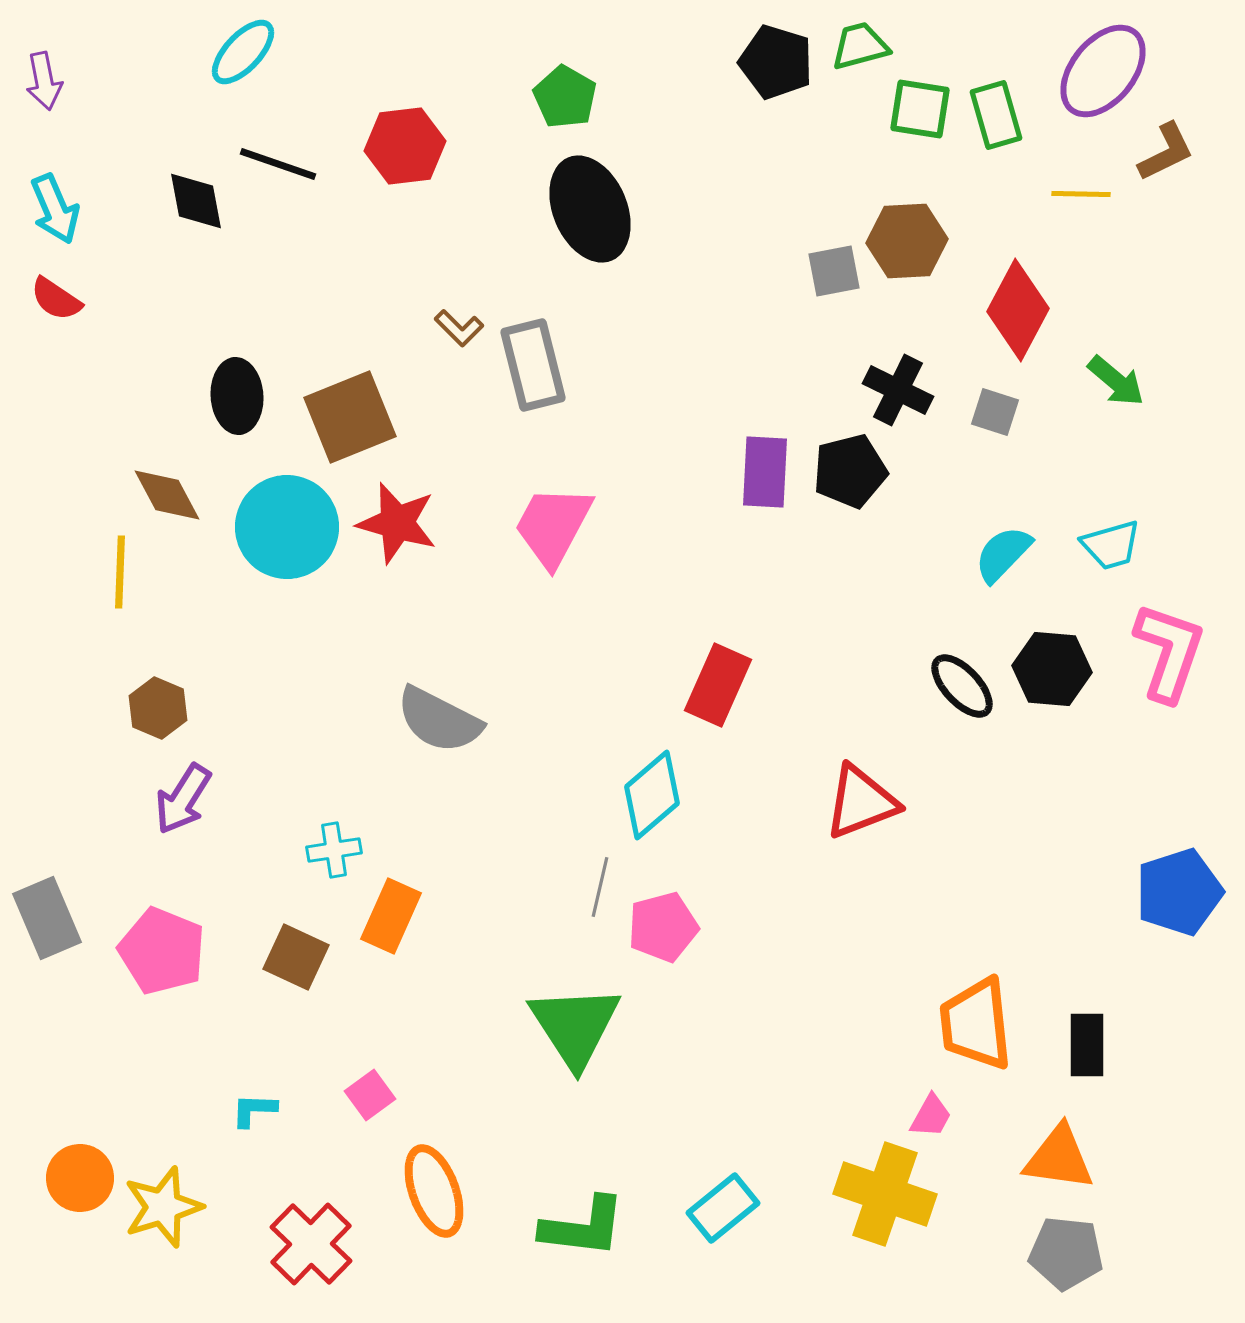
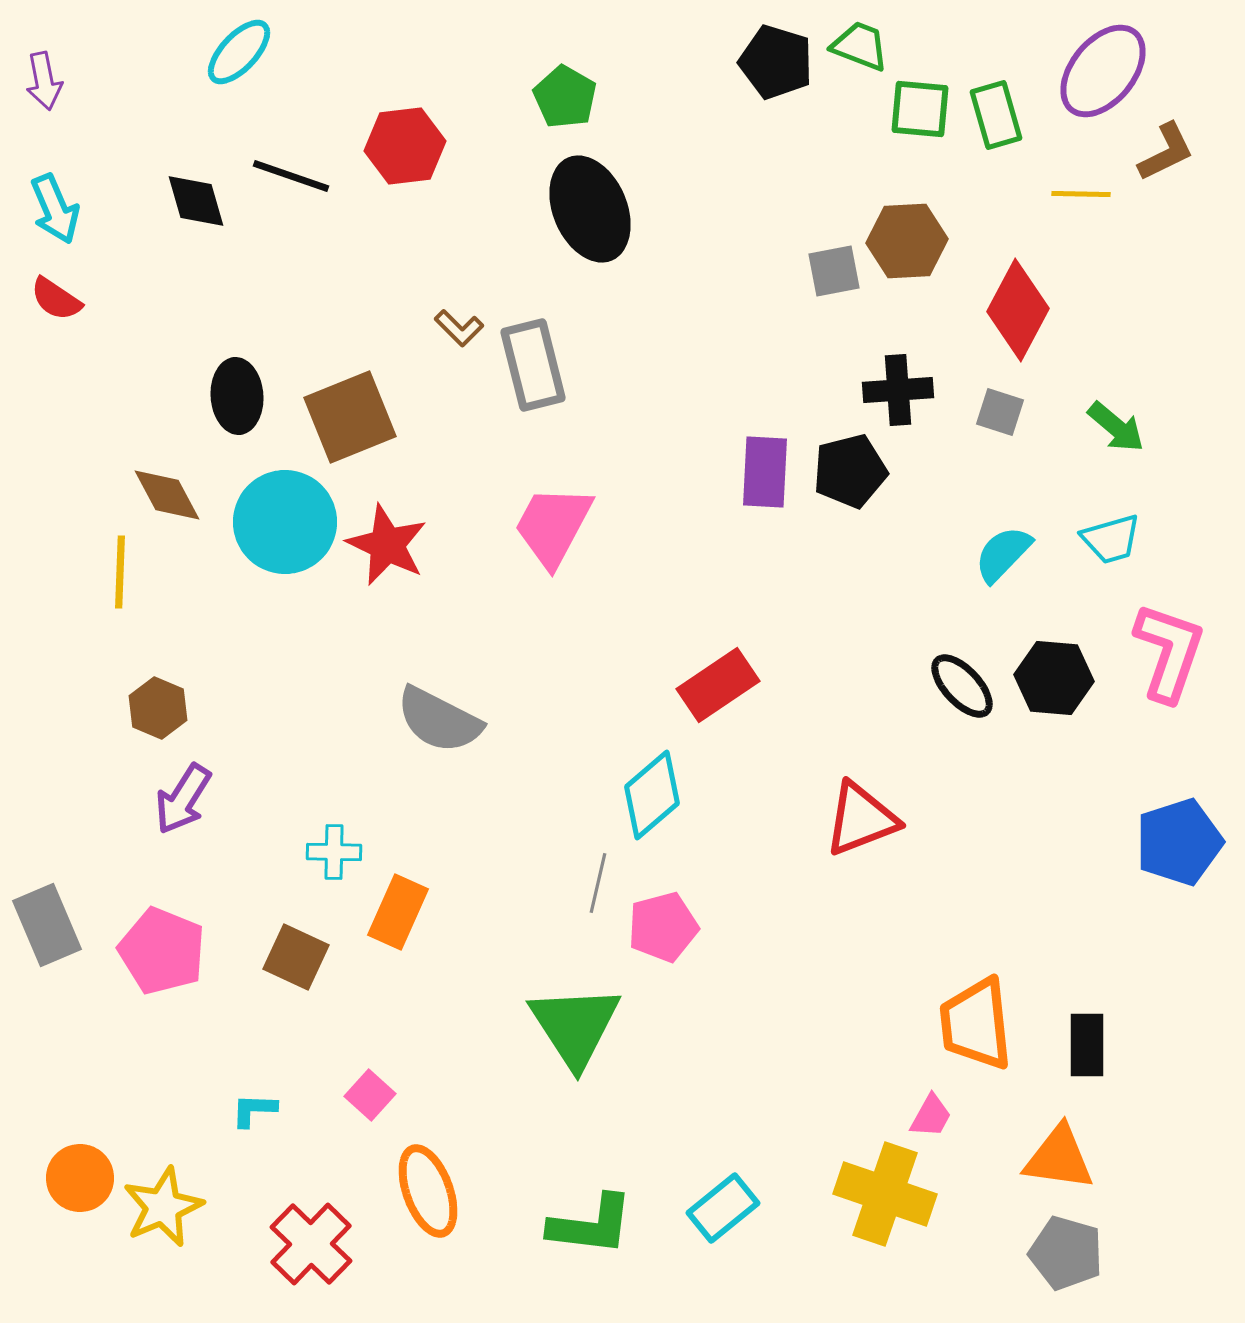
green trapezoid at (860, 46): rotated 36 degrees clockwise
cyan ellipse at (243, 52): moved 4 px left
green square at (920, 109): rotated 4 degrees counterclockwise
black line at (278, 164): moved 13 px right, 12 px down
black diamond at (196, 201): rotated 6 degrees counterclockwise
green arrow at (1116, 381): moved 46 px down
black cross at (898, 390): rotated 30 degrees counterclockwise
gray square at (995, 412): moved 5 px right
red star at (397, 523): moved 10 px left, 22 px down; rotated 10 degrees clockwise
cyan circle at (287, 527): moved 2 px left, 5 px up
cyan trapezoid at (1111, 545): moved 6 px up
black hexagon at (1052, 669): moved 2 px right, 9 px down
red rectangle at (718, 685): rotated 32 degrees clockwise
red triangle at (861, 802): moved 17 px down
cyan cross at (334, 850): moved 2 px down; rotated 10 degrees clockwise
gray line at (600, 887): moved 2 px left, 4 px up
blue pentagon at (1179, 892): moved 50 px up
orange rectangle at (391, 916): moved 7 px right, 4 px up
gray rectangle at (47, 918): moved 7 px down
pink square at (370, 1095): rotated 12 degrees counterclockwise
orange ellipse at (434, 1191): moved 6 px left
yellow star at (163, 1207): rotated 6 degrees counterclockwise
green L-shape at (583, 1227): moved 8 px right, 2 px up
gray pentagon at (1066, 1253): rotated 10 degrees clockwise
